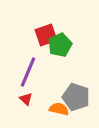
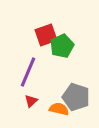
green pentagon: moved 2 px right, 1 px down
red triangle: moved 5 px right, 2 px down; rotated 32 degrees clockwise
